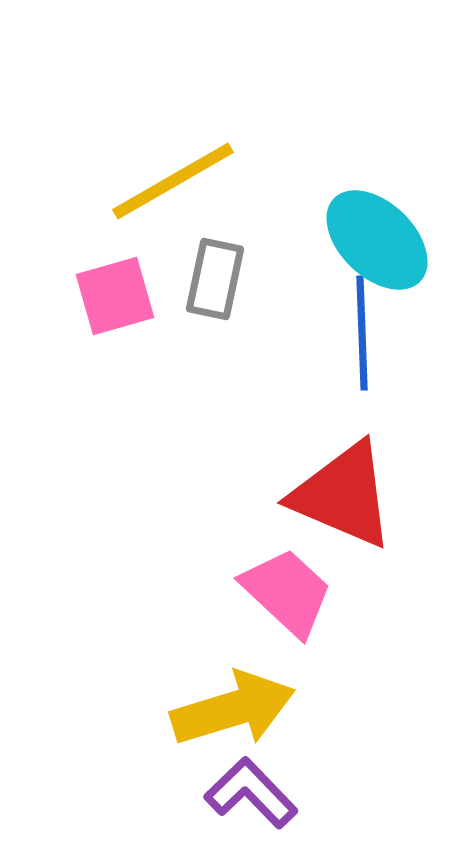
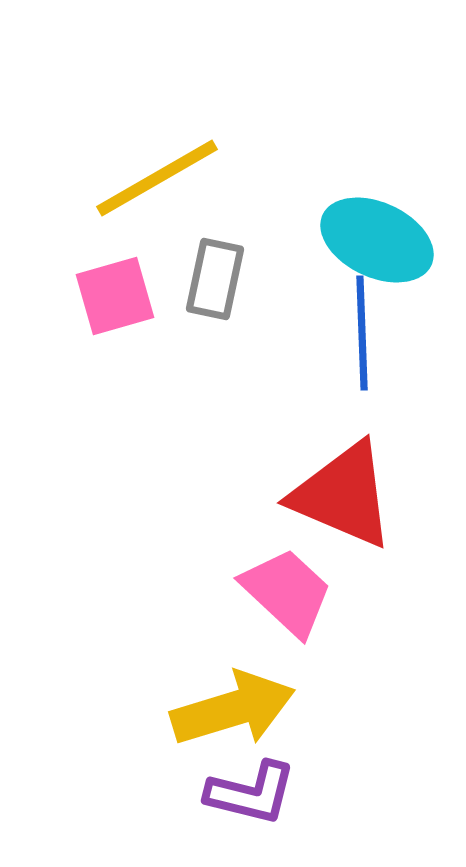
yellow line: moved 16 px left, 3 px up
cyan ellipse: rotated 19 degrees counterclockwise
purple L-shape: rotated 148 degrees clockwise
